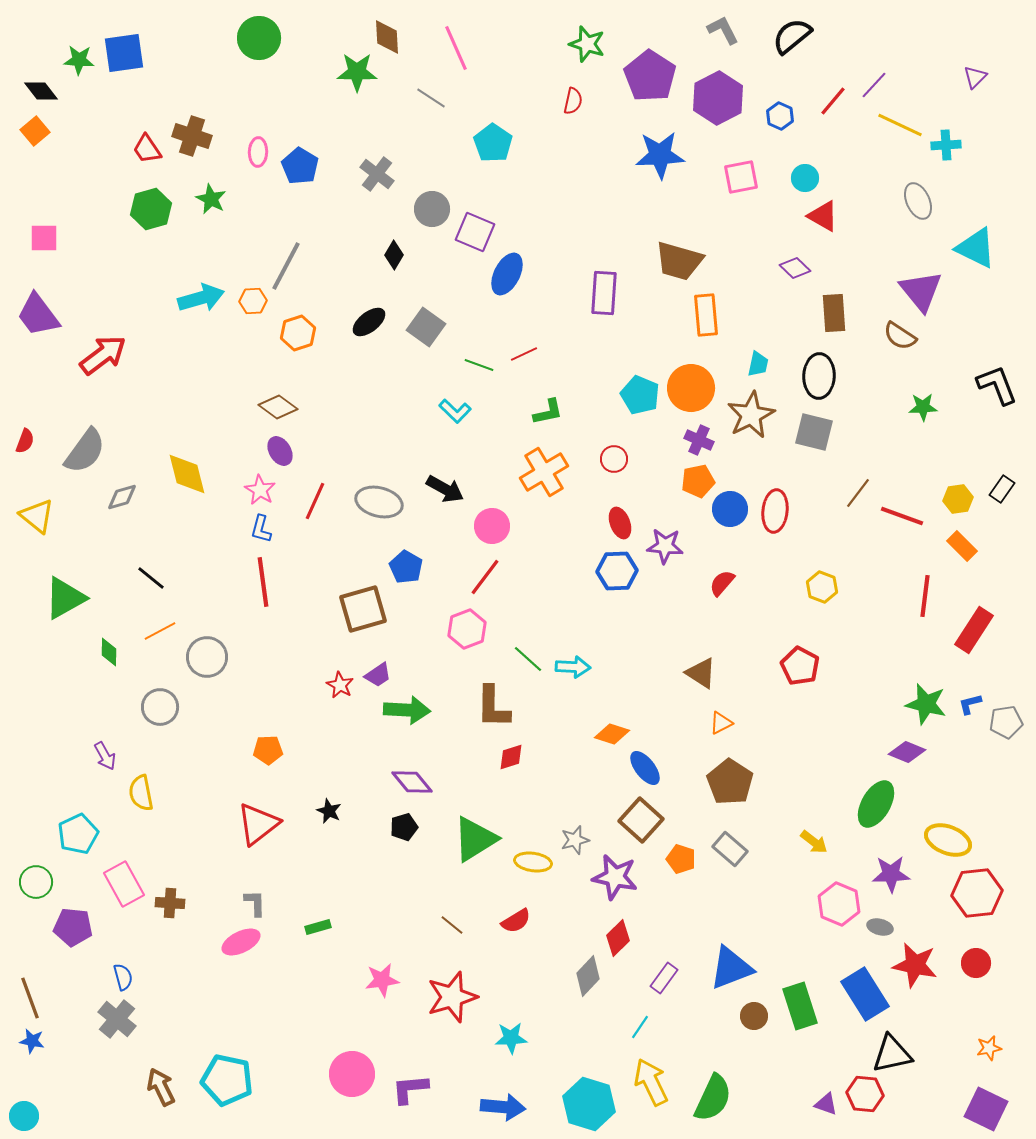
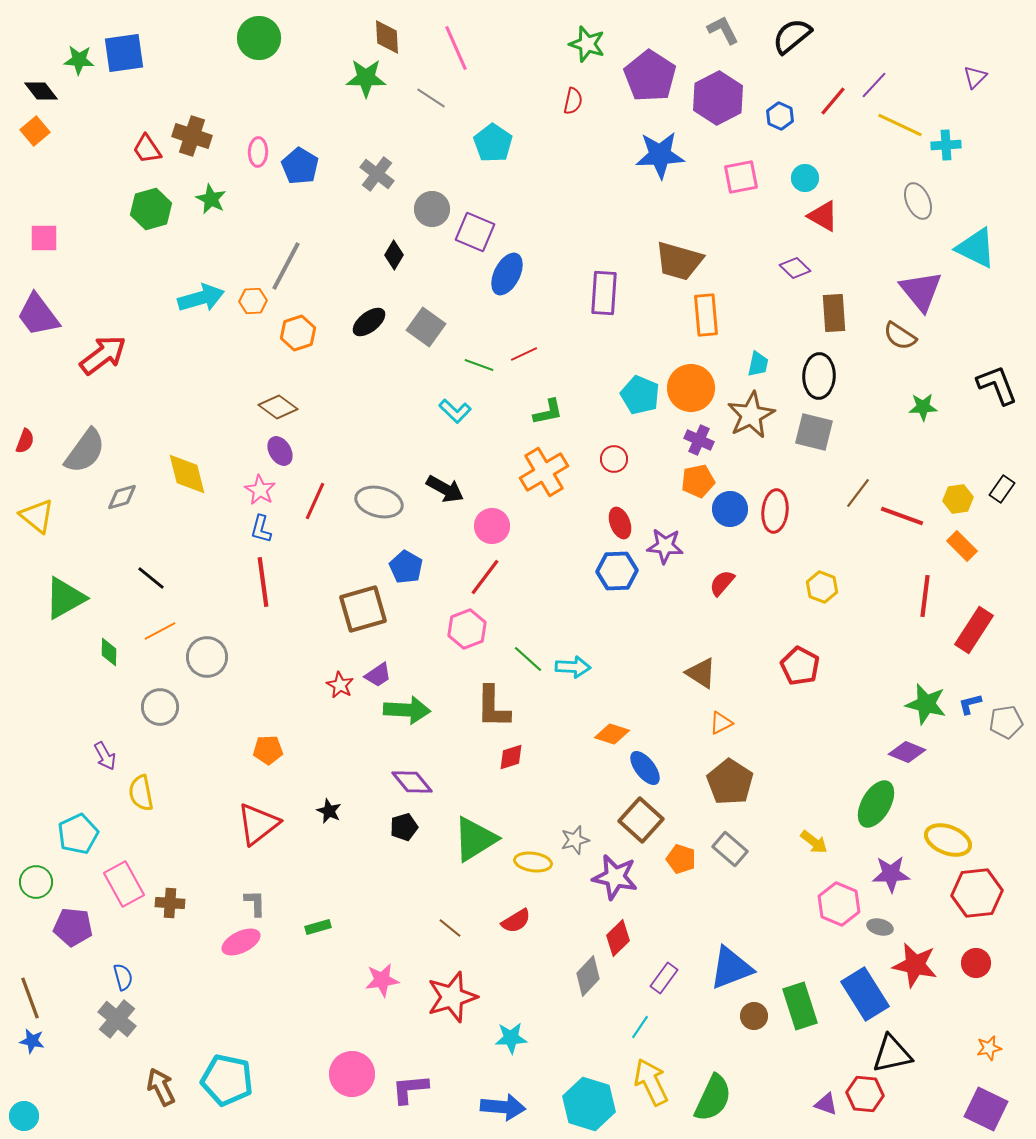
green star at (357, 72): moved 9 px right, 6 px down
brown line at (452, 925): moved 2 px left, 3 px down
